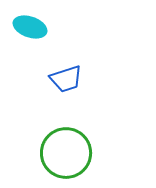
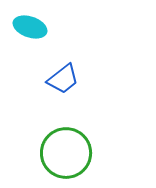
blue trapezoid: moved 3 px left; rotated 20 degrees counterclockwise
